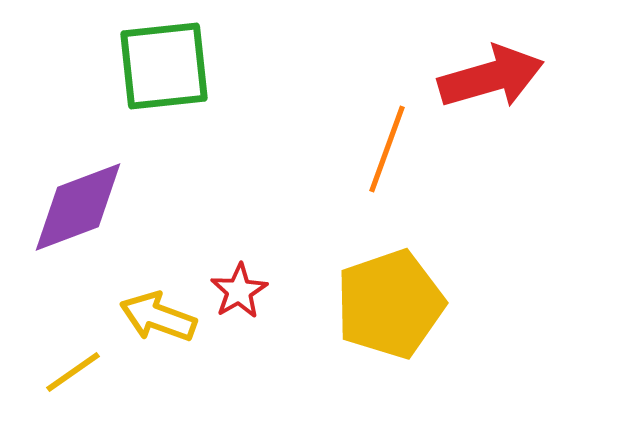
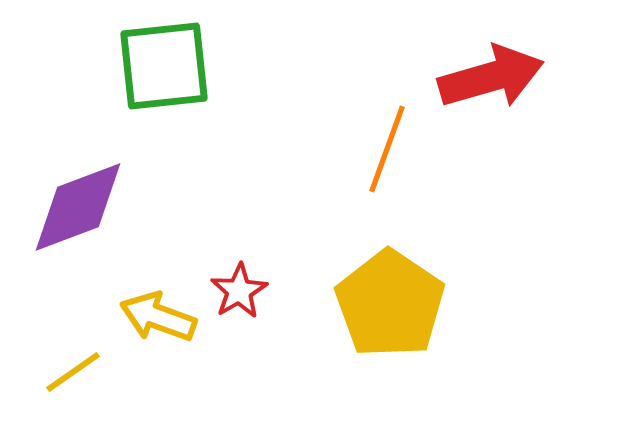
yellow pentagon: rotated 19 degrees counterclockwise
